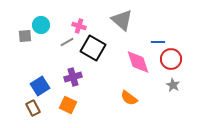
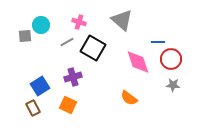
pink cross: moved 4 px up
gray star: rotated 24 degrees counterclockwise
